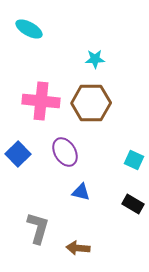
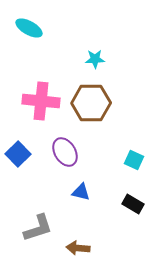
cyan ellipse: moved 1 px up
gray L-shape: rotated 56 degrees clockwise
